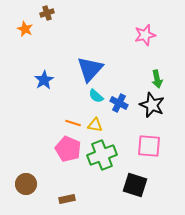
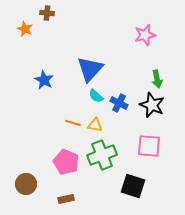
brown cross: rotated 24 degrees clockwise
blue star: rotated 12 degrees counterclockwise
pink pentagon: moved 2 px left, 13 px down
black square: moved 2 px left, 1 px down
brown rectangle: moved 1 px left
